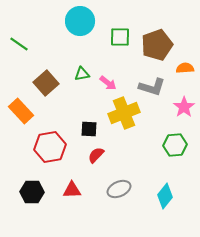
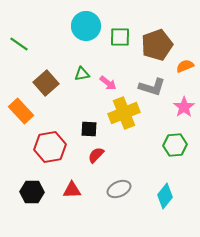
cyan circle: moved 6 px right, 5 px down
orange semicircle: moved 2 px up; rotated 18 degrees counterclockwise
